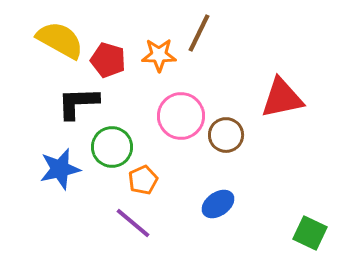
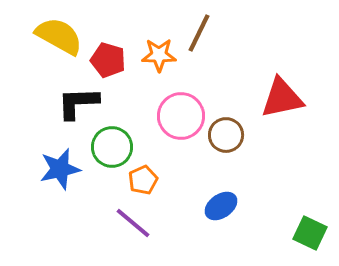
yellow semicircle: moved 1 px left, 4 px up
blue ellipse: moved 3 px right, 2 px down
